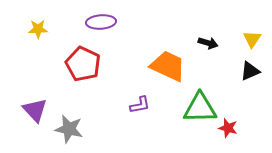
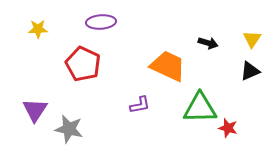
purple triangle: rotated 16 degrees clockwise
